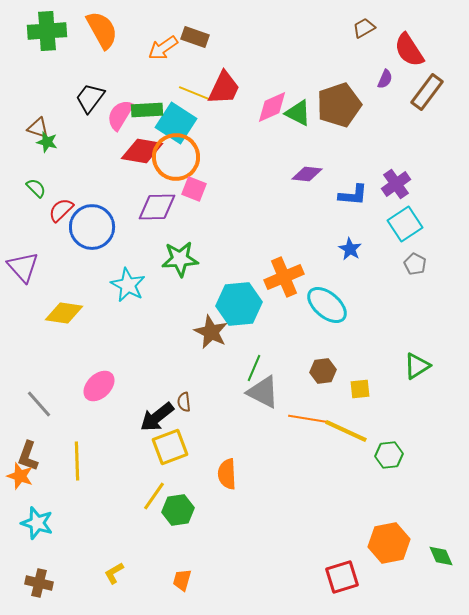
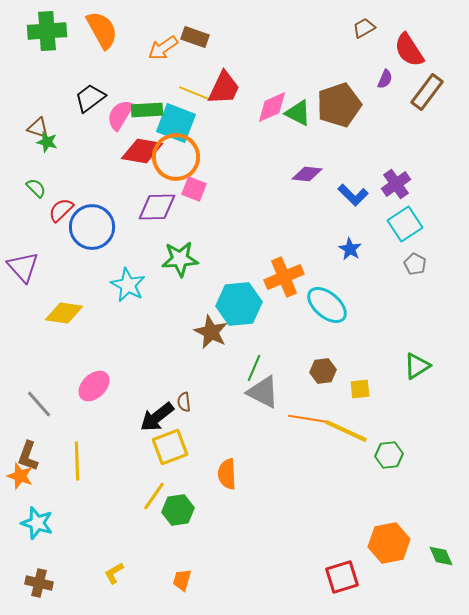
black trapezoid at (90, 98): rotated 16 degrees clockwise
cyan square at (176, 123): rotated 12 degrees counterclockwise
blue L-shape at (353, 195): rotated 40 degrees clockwise
pink ellipse at (99, 386): moved 5 px left
